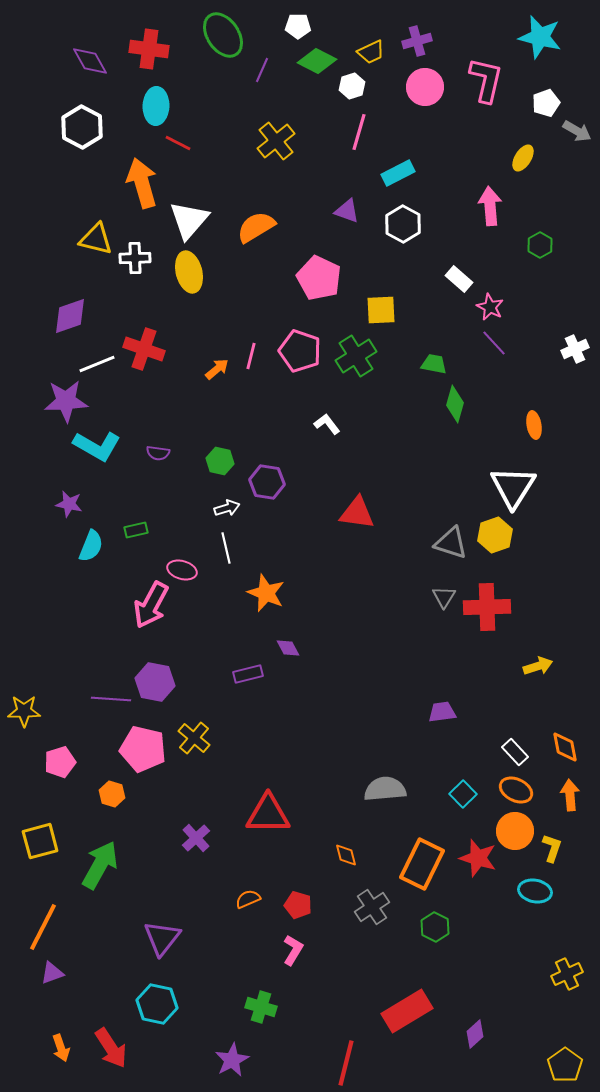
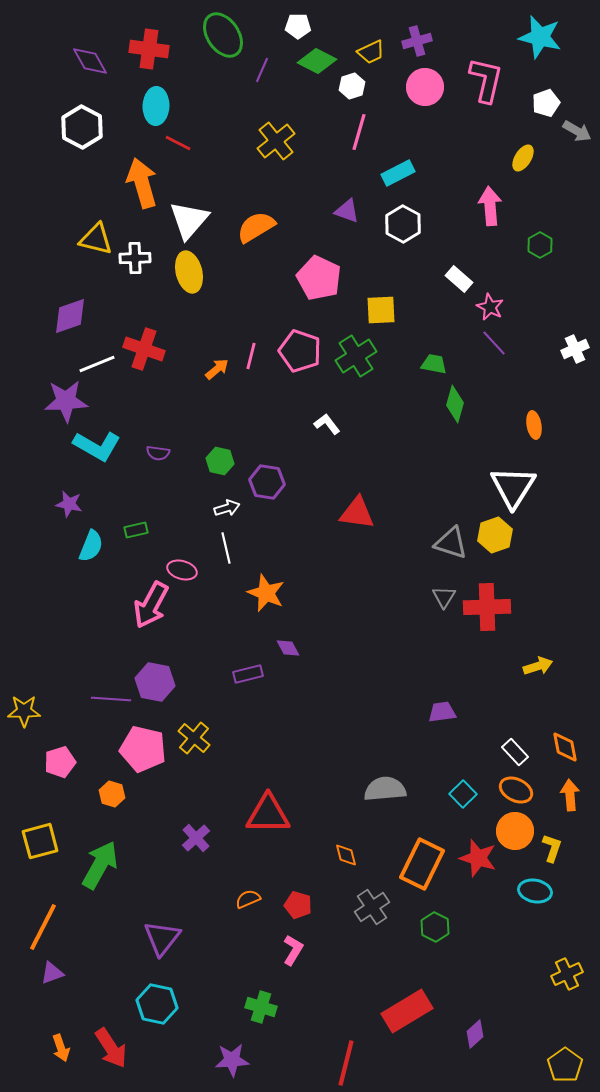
purple star at (232, 1060): rotated 24 degrees clockwise
